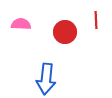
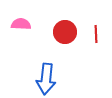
red line: moved 14 px down
